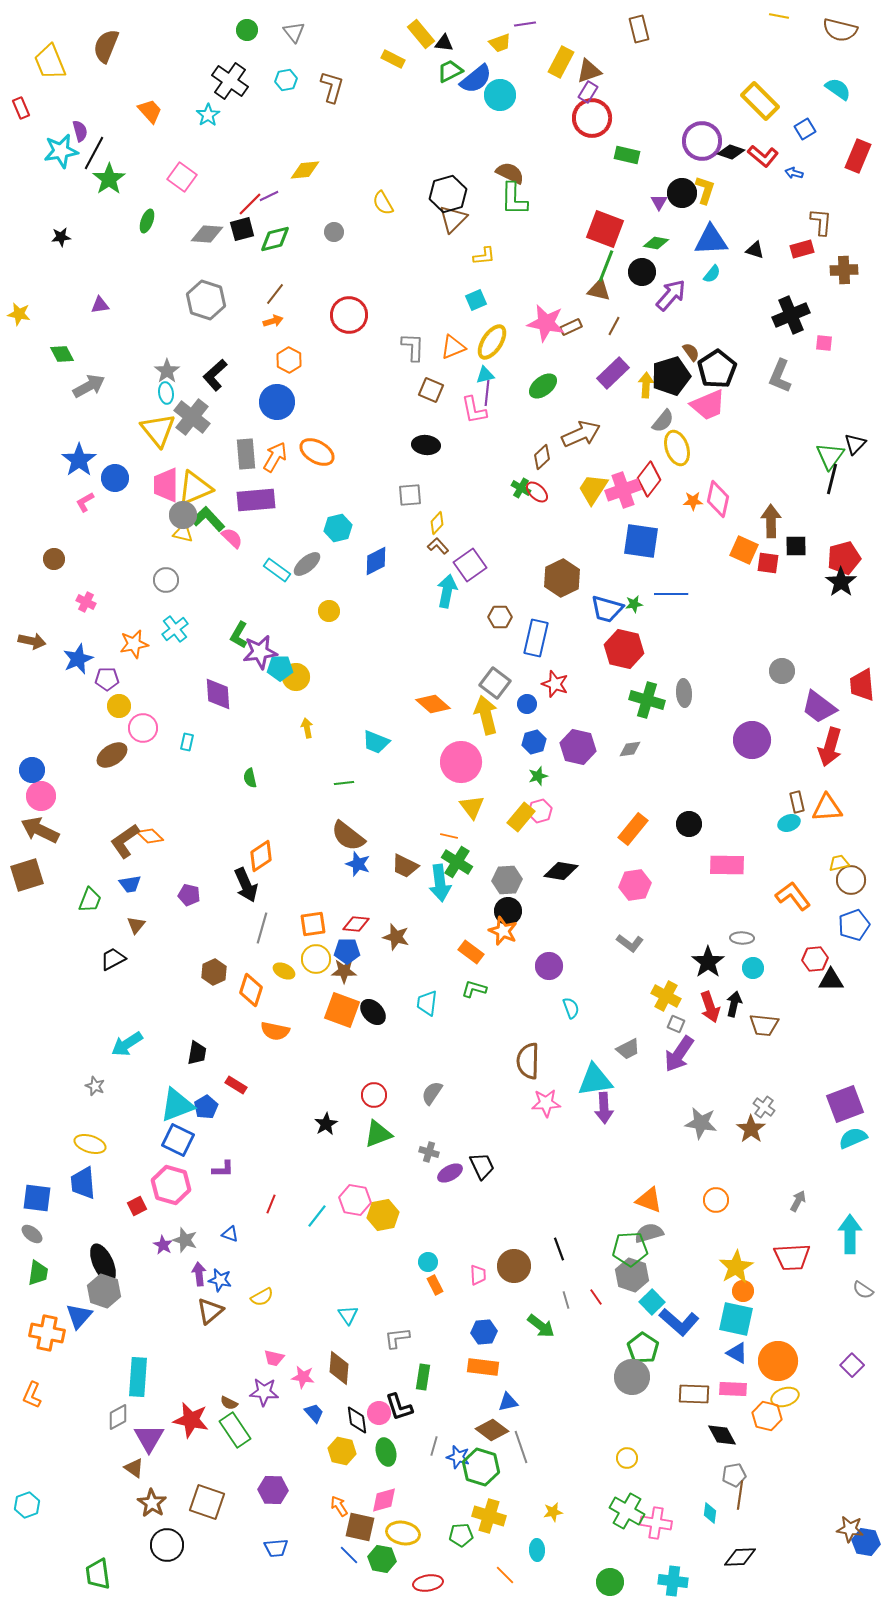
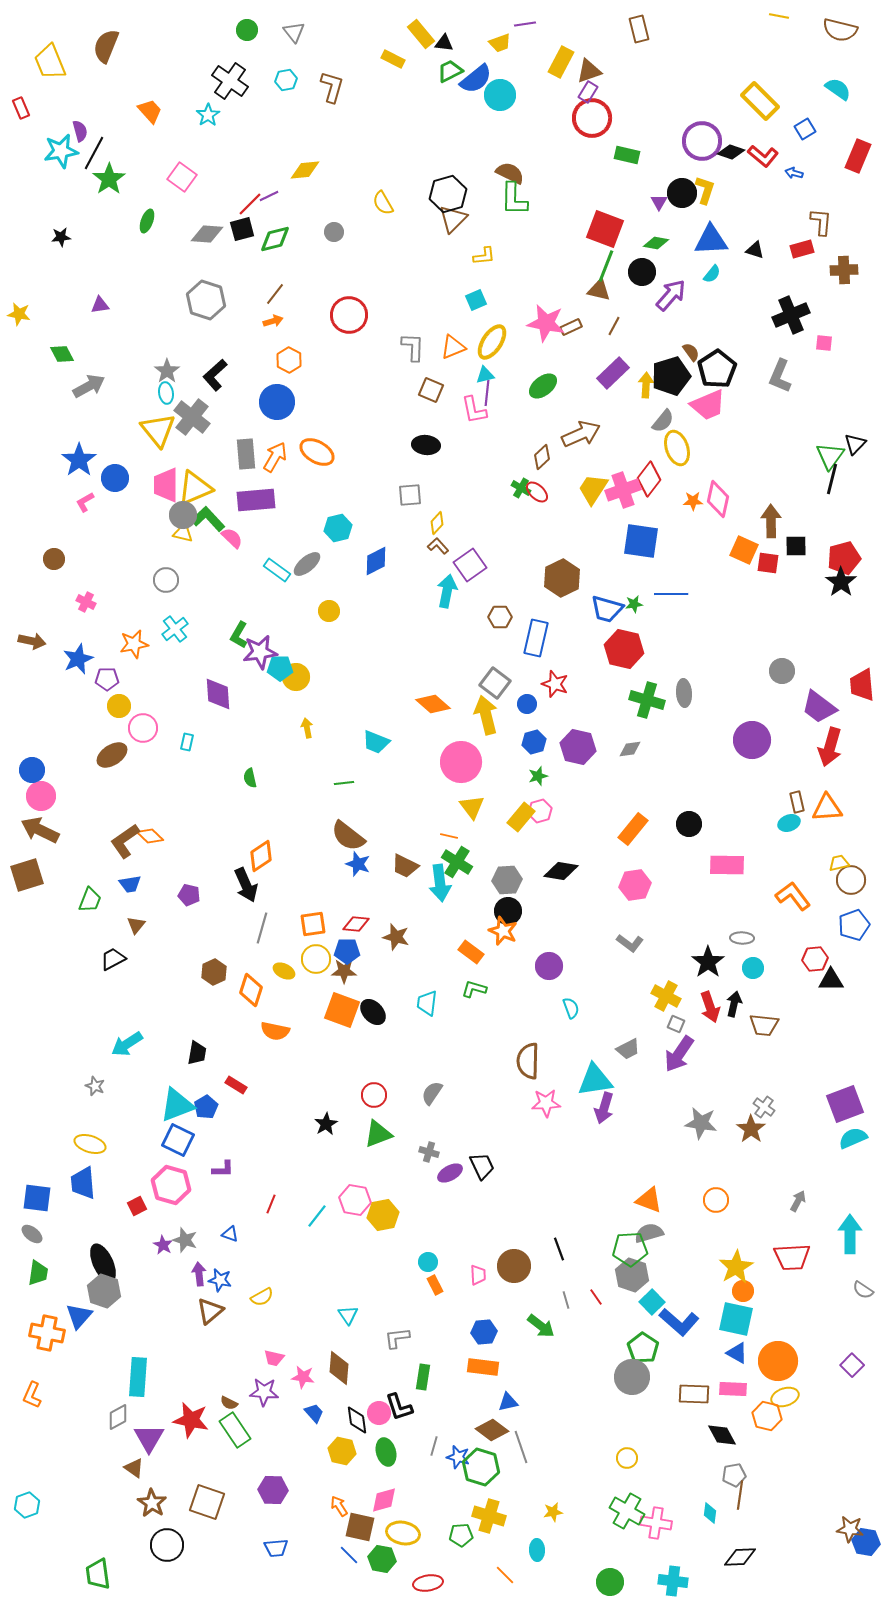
purple arrow at (604, 1108): rotated 20 degrees clockwise
